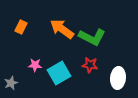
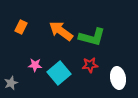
orange arrow: moved 1 px left, 2 px down
green L-shape: rotated 12 degrees counterclockwise
red star: rotated 14 degrees counterclockwise
cyan square: rotated 10 degrees counterclockwise
white ellipse: rotated 15 degrees counterclockwise
